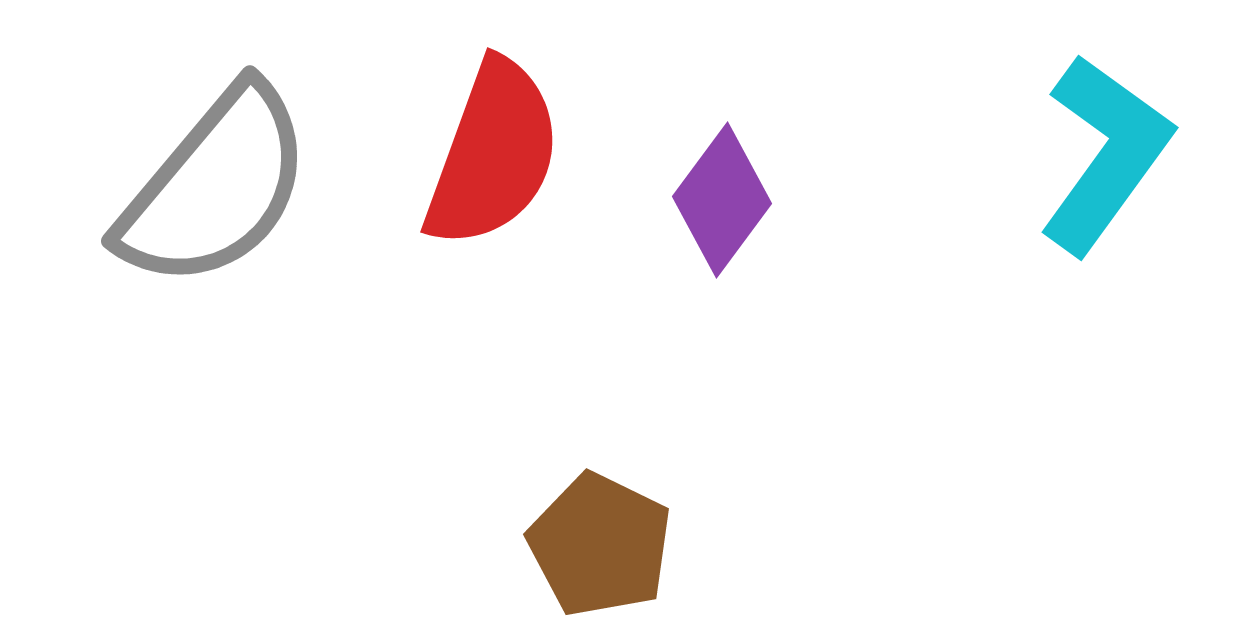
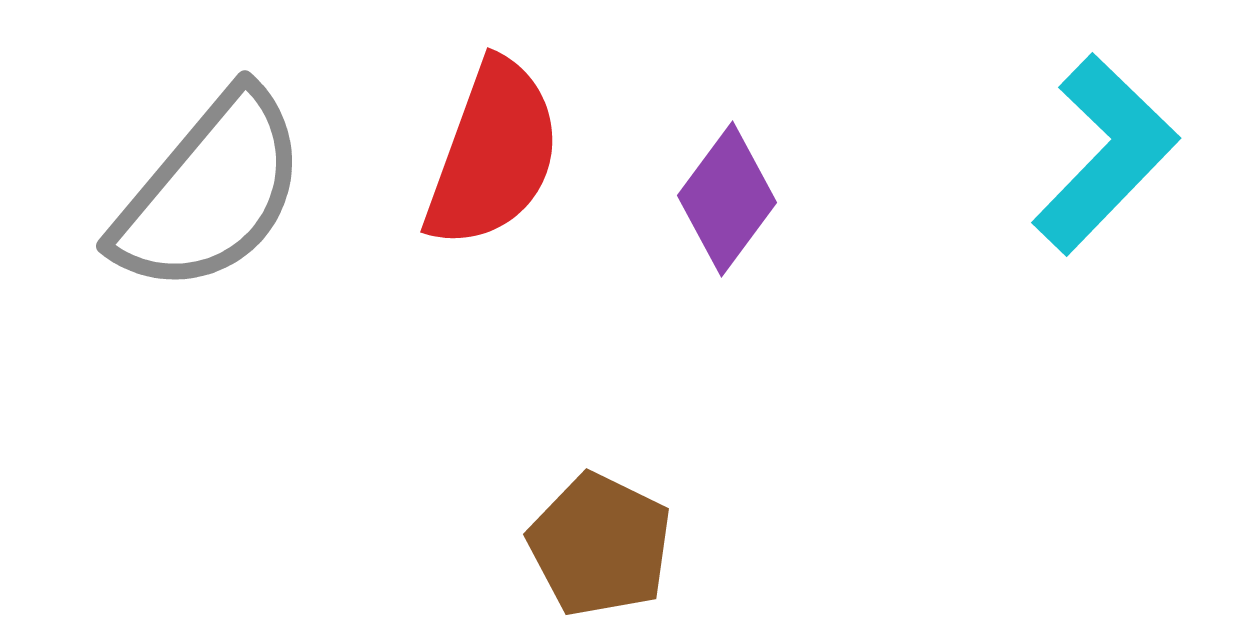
cyan L-shape: rotated 8 degrees clockwise
gray semicircle: moved 5 px left, 5 px down
purple diamond: moved 5 px right, 1 px up
